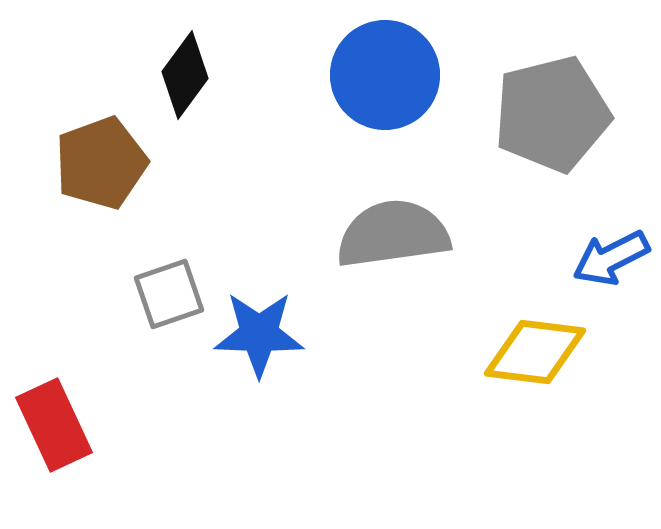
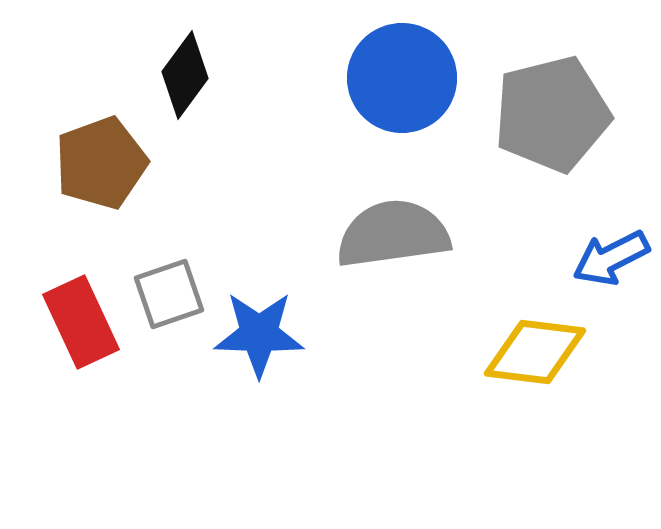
blue circle: moved 17 px right, 3 px down
red rectangle: moved 27 px right, 103 px up
